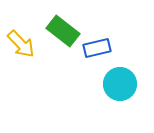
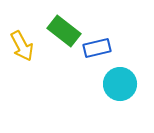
green rectangle: moved 1 px right
yellow arrow: moved 1 px right, 2 px down; rotated 16 degrees clockwise
